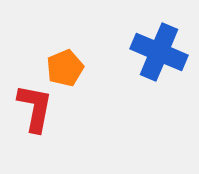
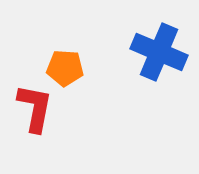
orange pentagon: rotated 27 degrees clockwise
